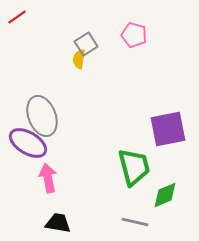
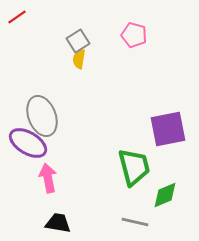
gray square: moved 8 px left, 3 px up
